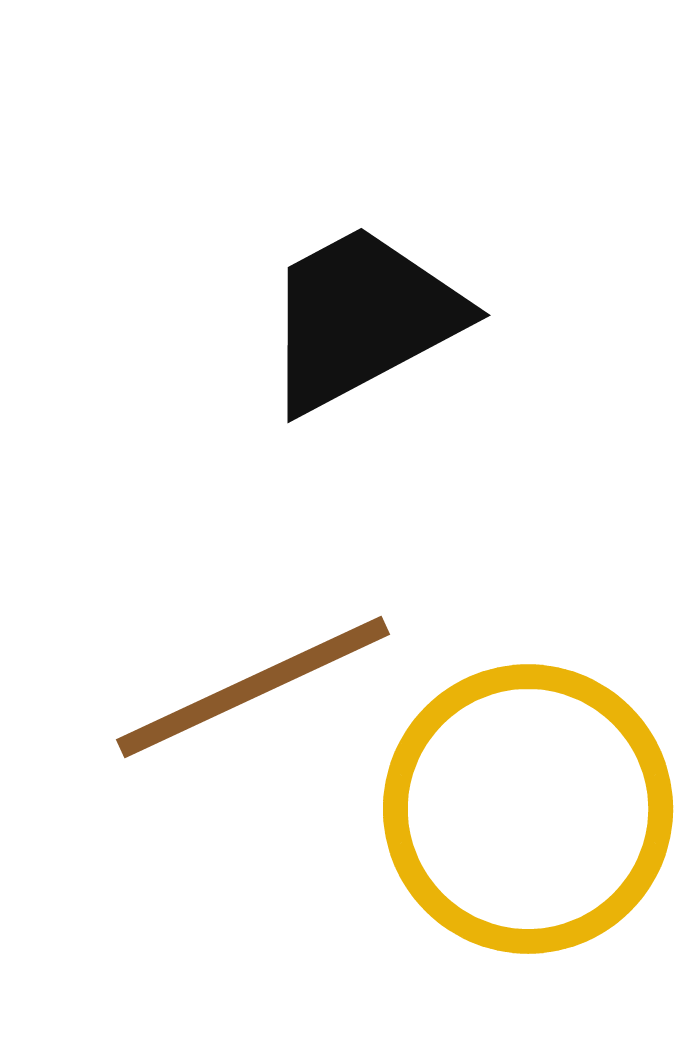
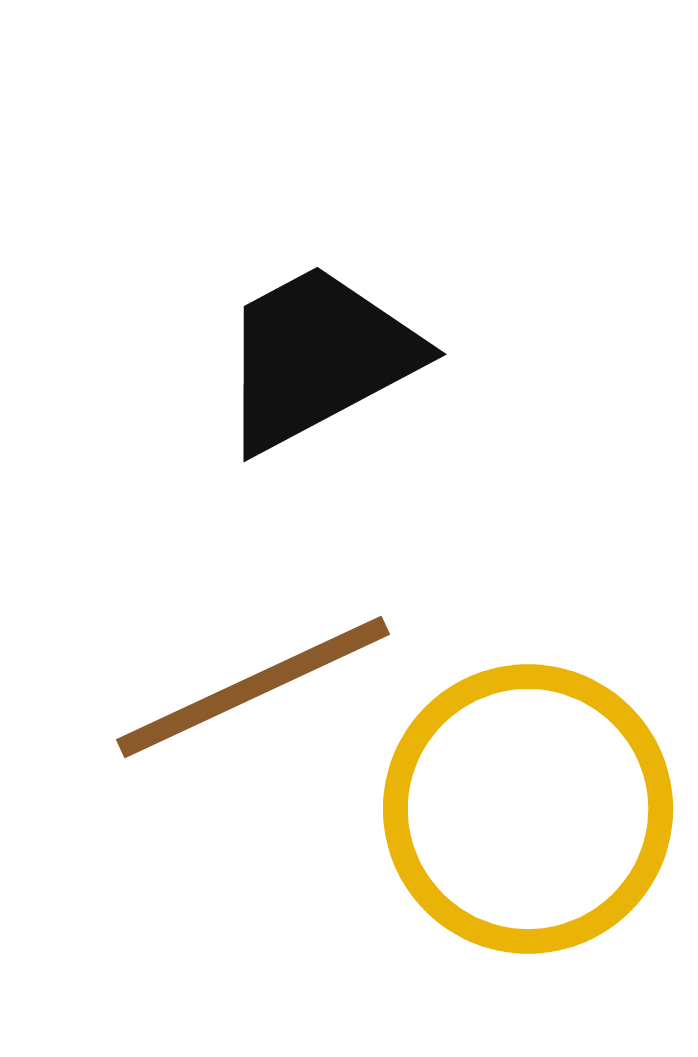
black trapezoid: moved 44 px left, 39 px down
